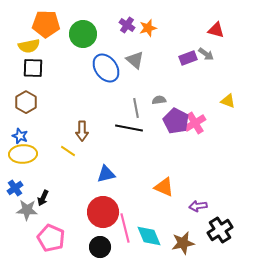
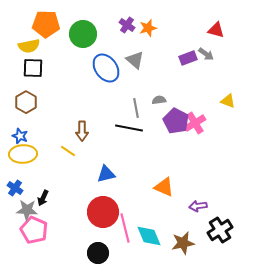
blue cross: rotated 21 degrees counterclockwise
pink pentagon: moved 17 px left, 8 px up
black circle: moved 2 px left, 6 px down
